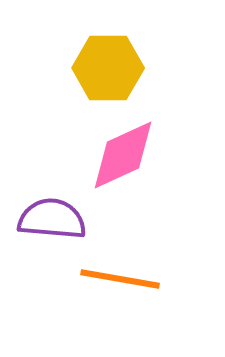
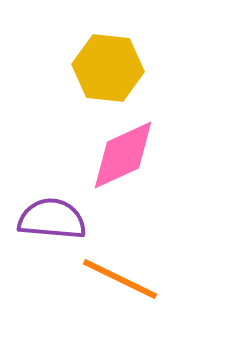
yellow hexagon: rotated 6 degrees clockwise
orange line: rotated 16 degrees clockwise
